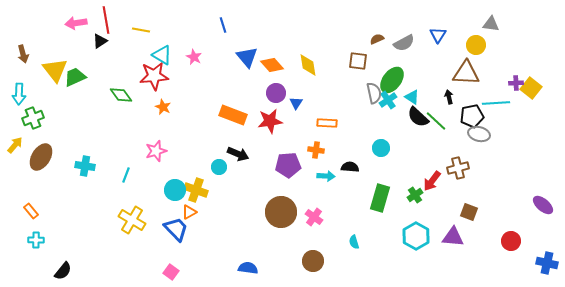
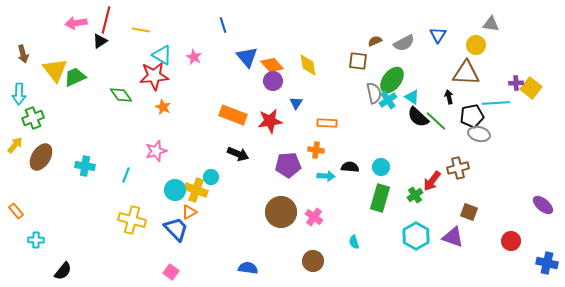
red line at (106, 20): rotated 24 degrees clockwise
brown semicircle at (377, 39): moved 2 px left, 2 px down
purple circle at (276, 93): moved 3 px left, 12 px up
cyan circle at (381, 148): moved 19 px down
cyan circle at (219, 167): moved 8 px left, 10 px down
orange rectangle at (31, 211): moved 15 px left
yellow cross at (132, 220): rotated 16 degrees counterclockwise
purple triangle at (453, 237): rotated 15 degrees clockwise
